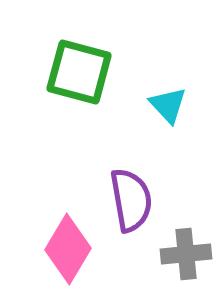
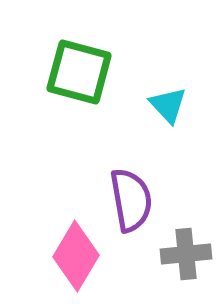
pink diamond: moved 8 px right, 7 px down
